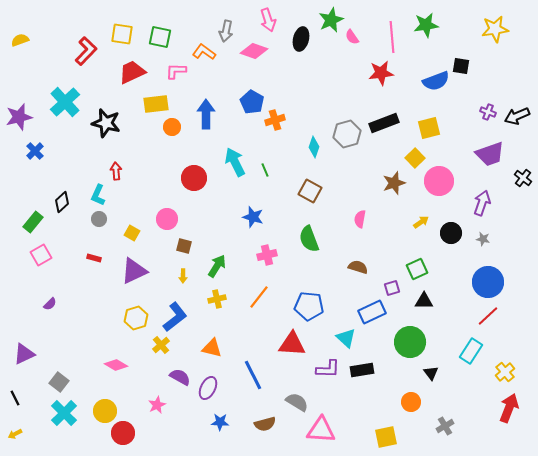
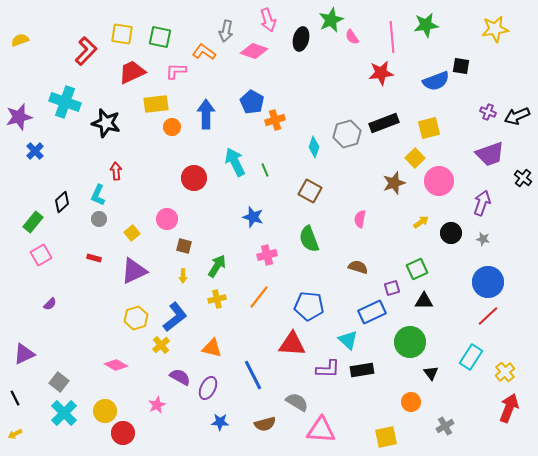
cyan cross at (65, 102): rotated 28 degrees counterclockwise
yellow square at (132, 233): rotated 21 degrees clockwise
cyan triangle at (346, 338): moved 2 px right, 2 px down
cyan rectangle at (471, 351): moved 6 px down
